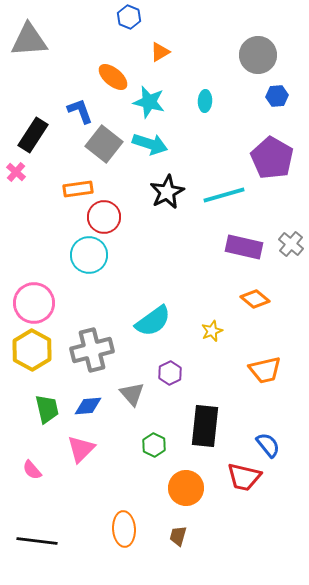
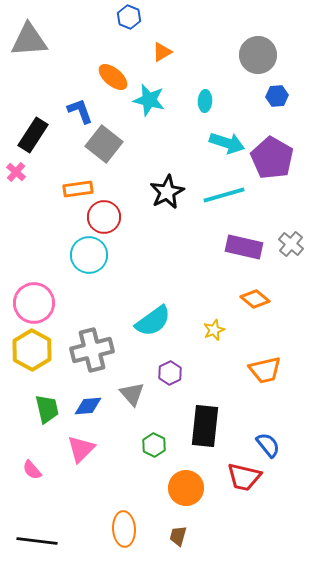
orange triangle at (160, 52): moved 2 px right
cyan star at (149, 102): moved 2 px up
cyan arrow at (150, 144): moved 77 px right, 1 px up
yellow star at (212, 331): moved 2 px right, 1 px up
